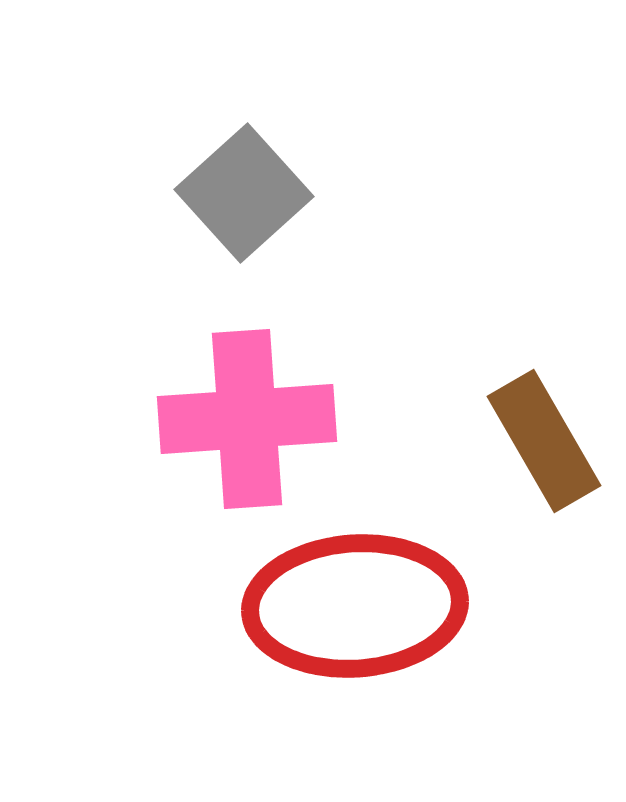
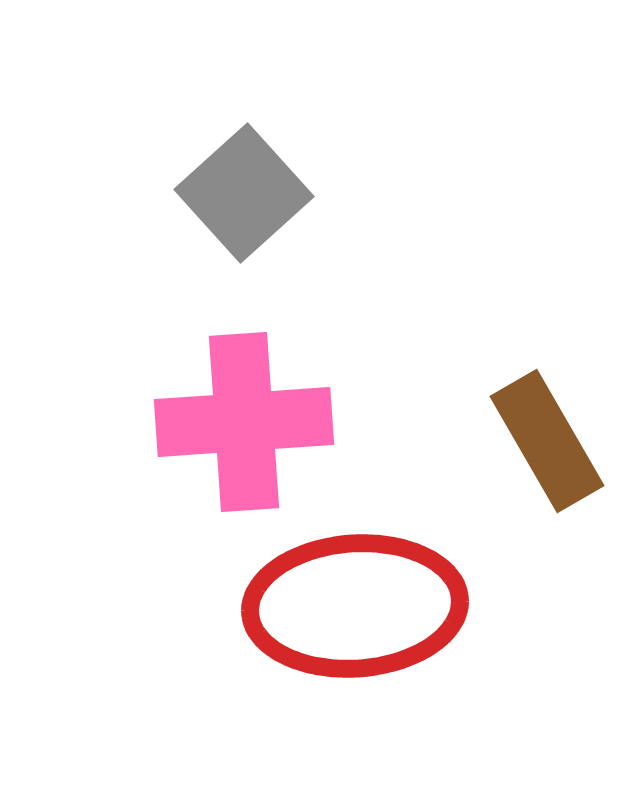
pink cross: moved 3 px left, 3 px down
brown rectangle: moved 3 px right
